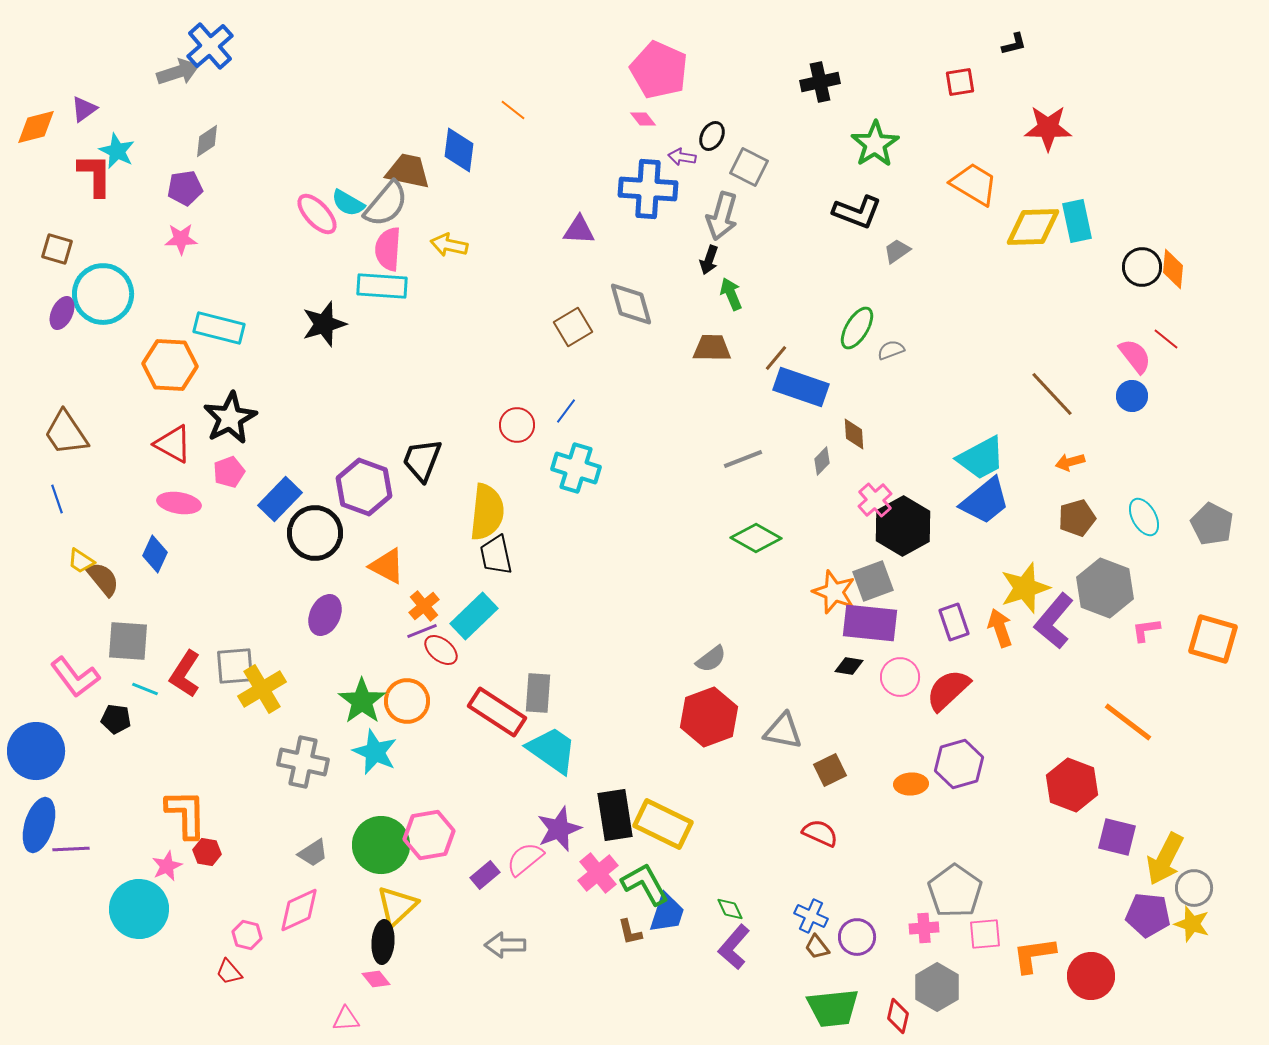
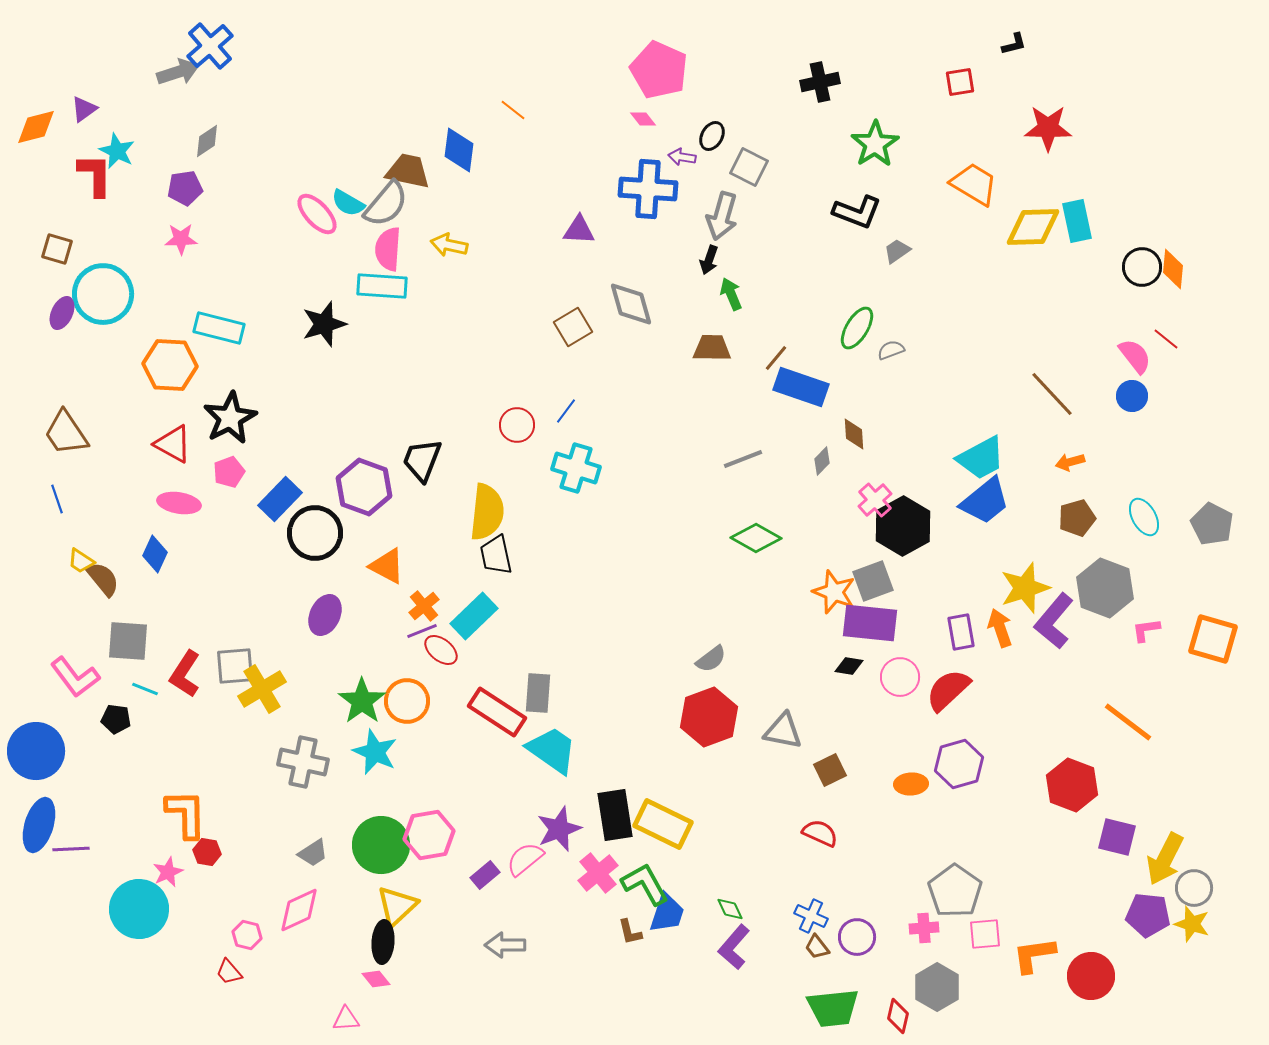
purple rectangle at (954, 622): moved 7 px right, 10 px down; rotated 9 degrees clockwise
pink star at (167, 866): moved 1 px right, 6 px down
